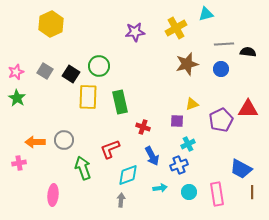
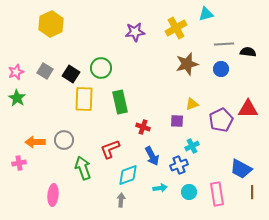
green circle: moved 2 px right, 2 px down
yellow rectangle: moved 4 px left, 2 px down
cyan cross: moved 4 px right, 2 px down
